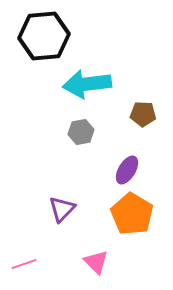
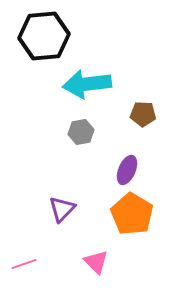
purple ellipse: rotated 8 degrees counterclockwise
